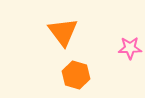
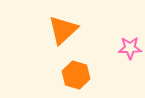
orange triangle: moved 2 px up; rotated 24 degrees clockwise
